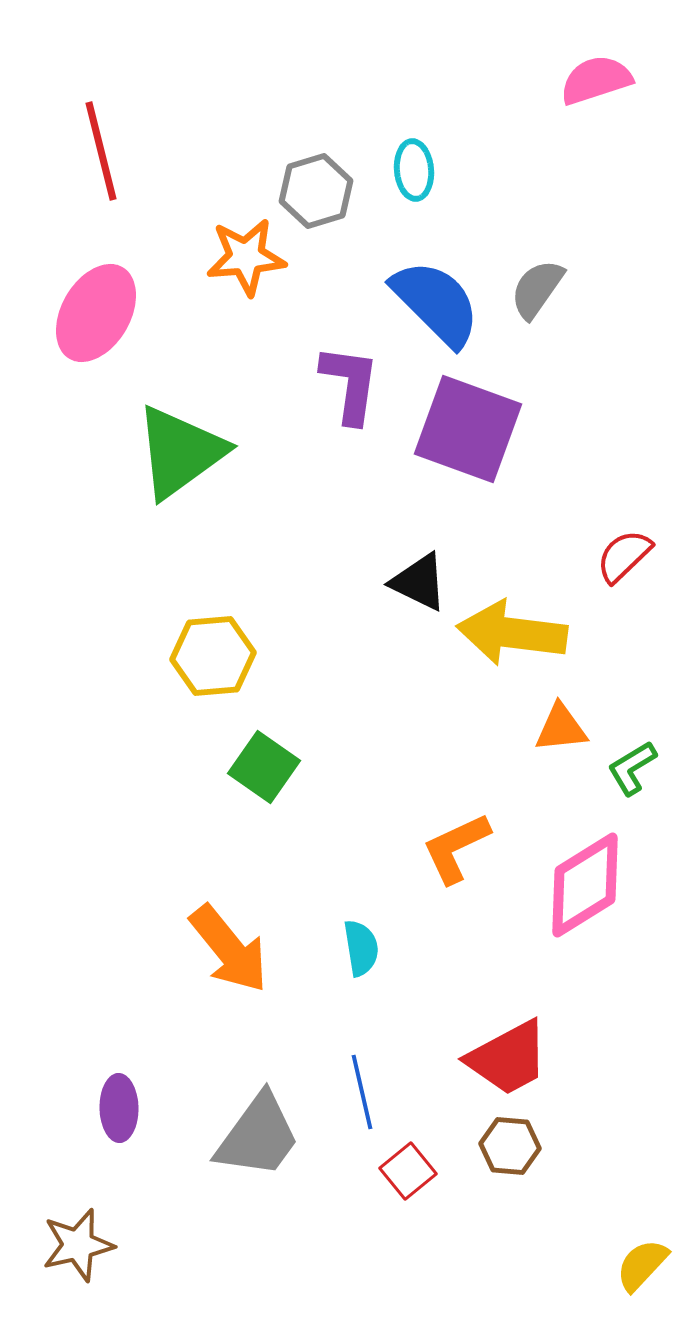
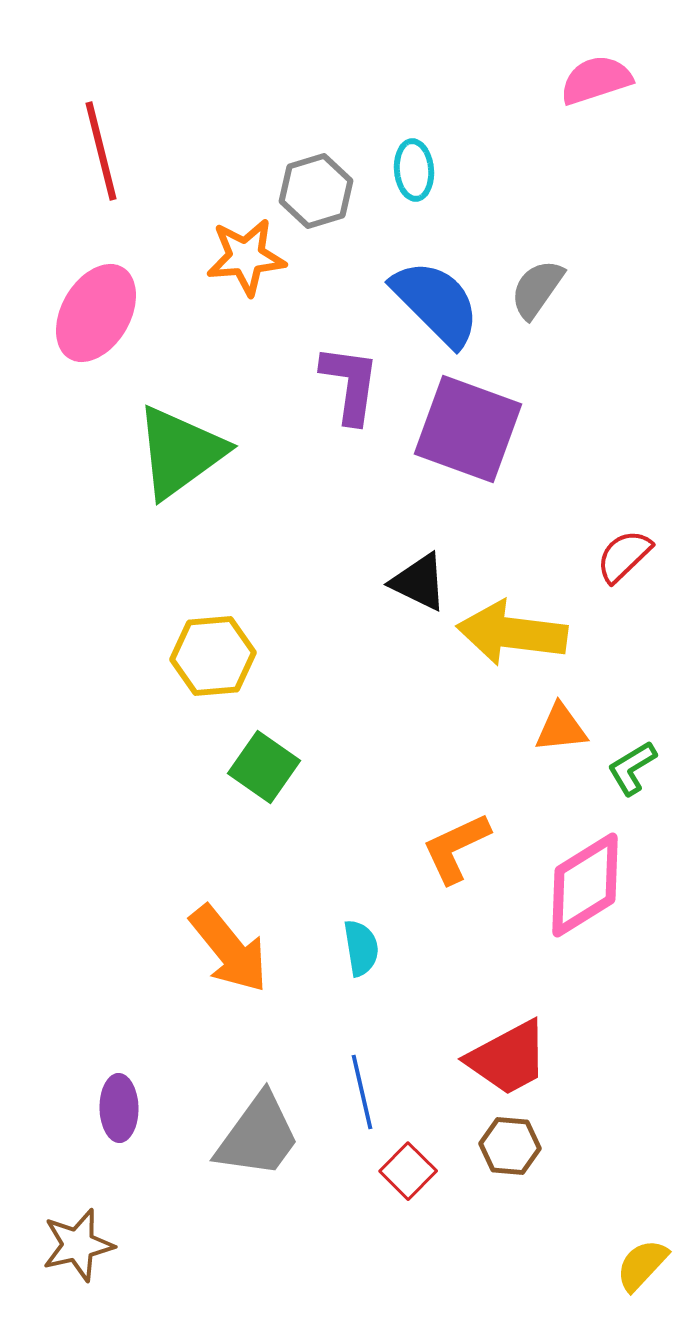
red square: rotated 6 degrees counterclockwise
